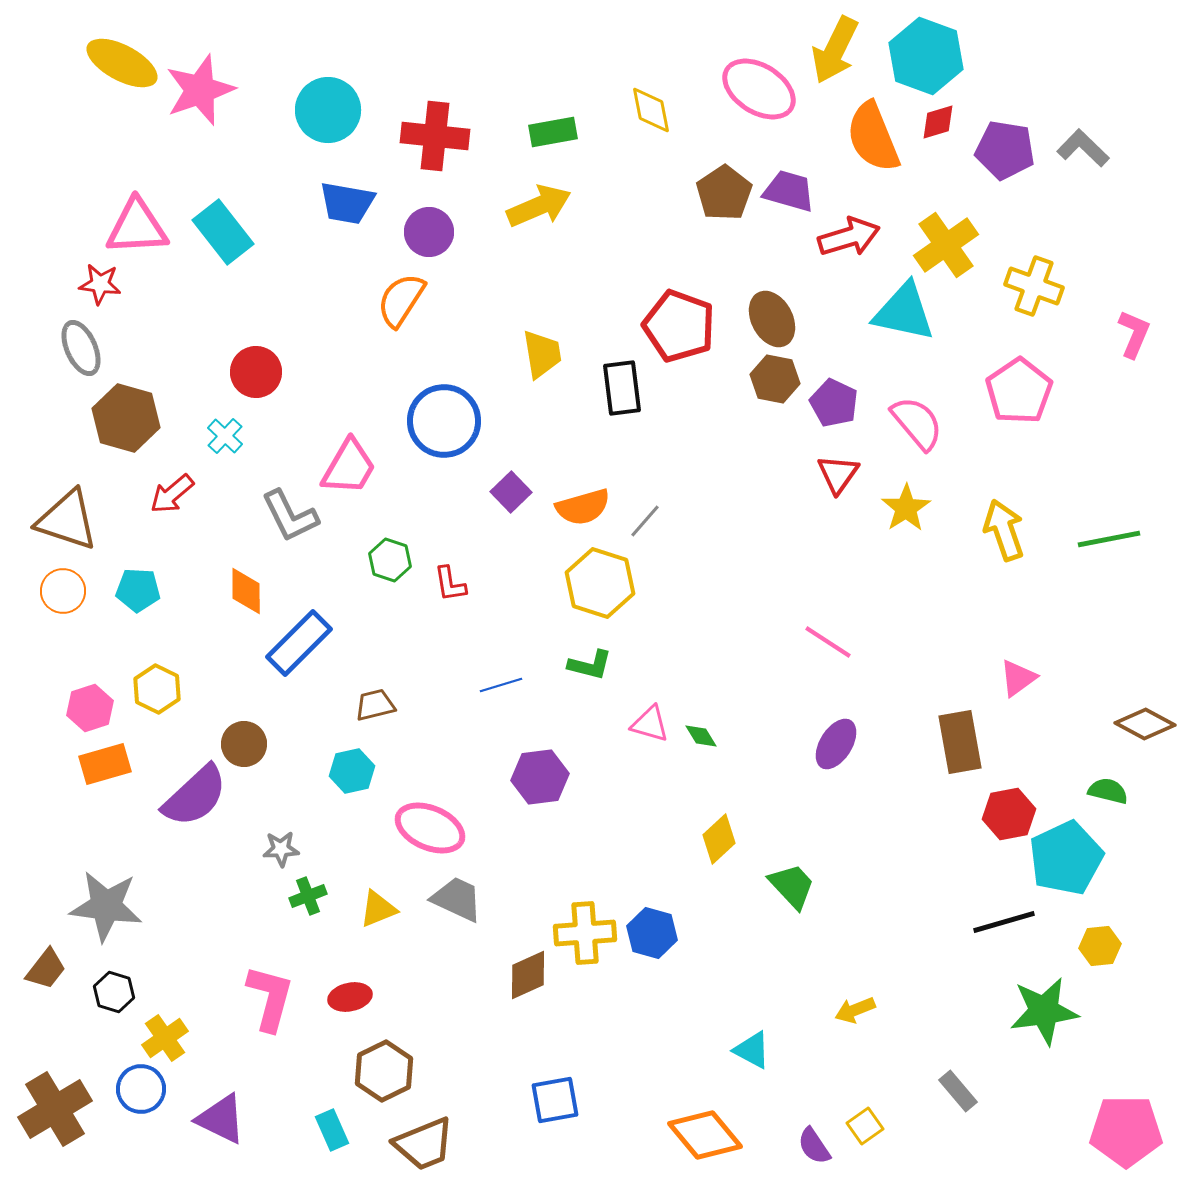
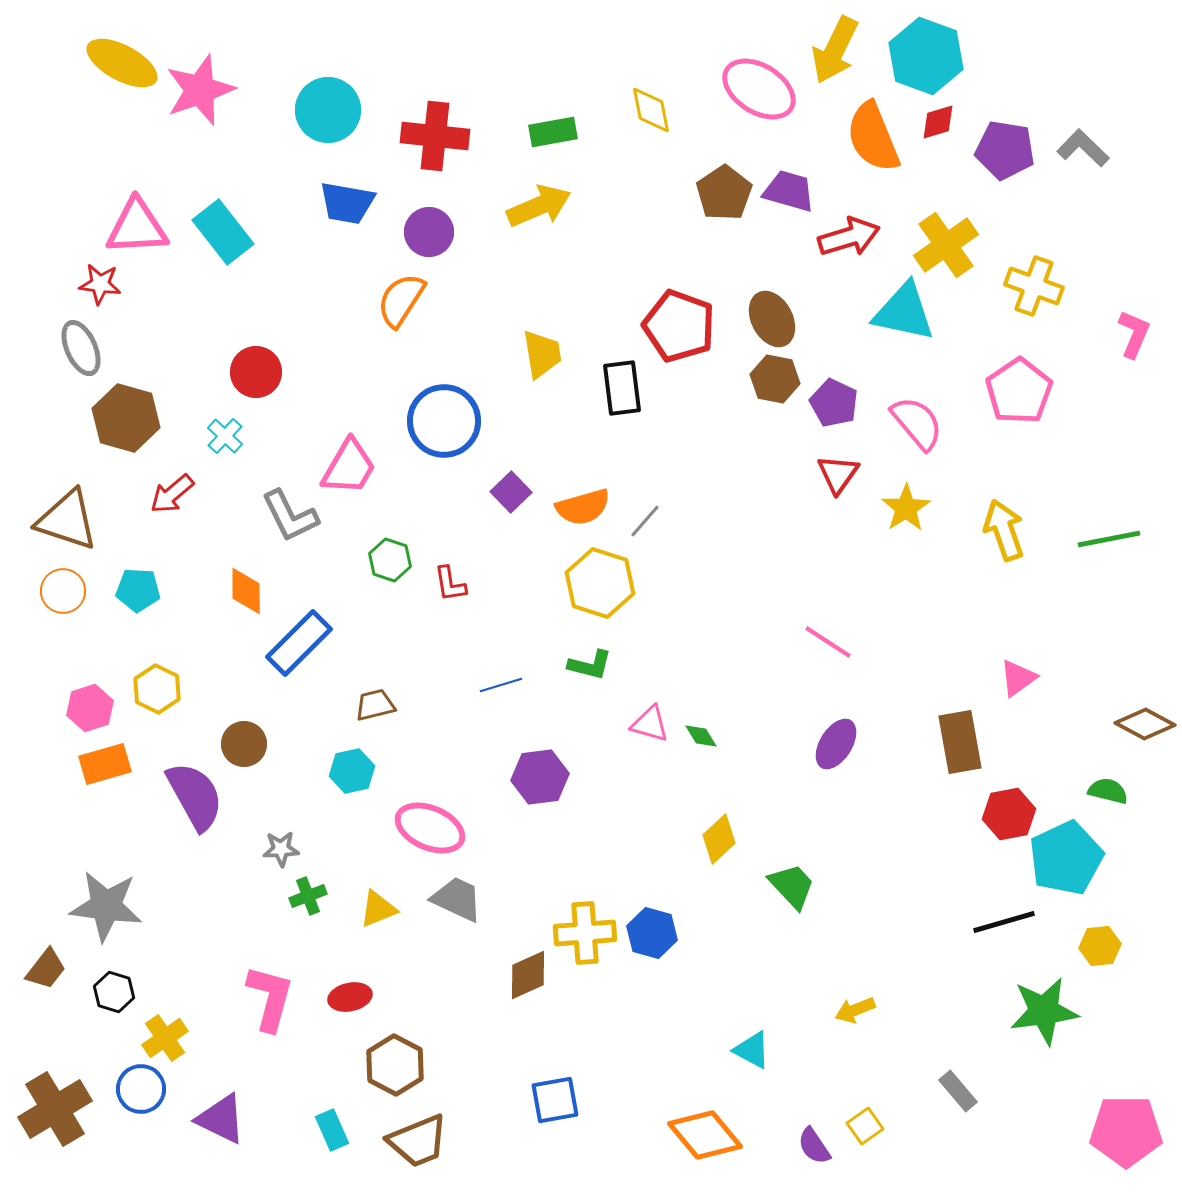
purple semicircle at (195, 796): rotated 76 degrees counterclockwise
brown hexagon at (384, 1071): moved 11 px right, 6 px up; rotated 6 degrees counterclockwise
brown trapezoid at (424, 1144): moved 6 px left, 3 px up
